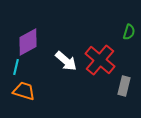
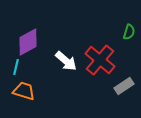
gray rectangle: rotated 42 degrees clockwise
